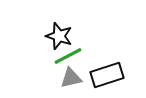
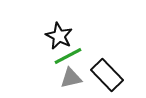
black star: rotated 8 degrees clockwise
black rectangle: rotated 64 degrees clockwise
